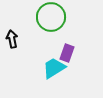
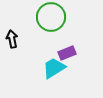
purple rectangle: rotated 48 degrees clockwise
